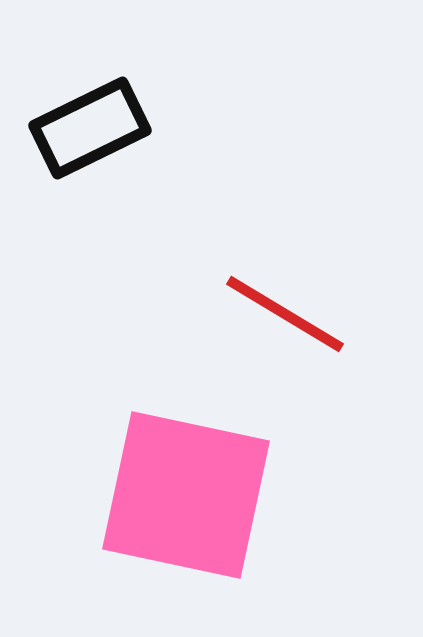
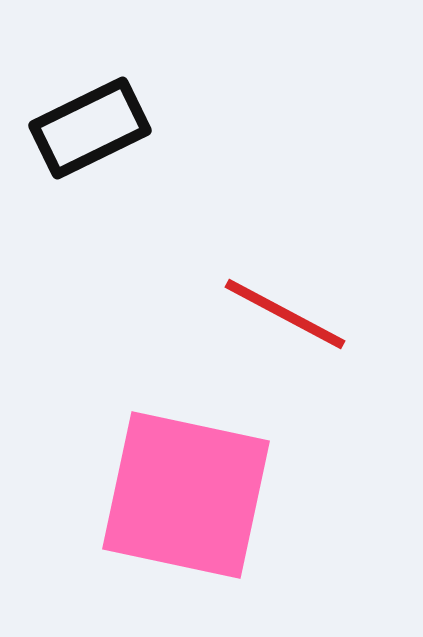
red line: rotated 3 degrees counterclockwise
